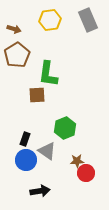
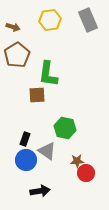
brown arrow: moved 1 px left, 2 px up
green hexagon: rotated 25 degrees counterclockwise
